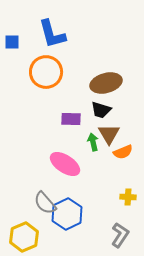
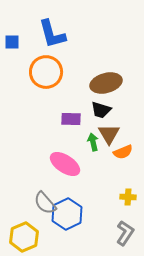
gray L-shape: moved 5 px right, 2 px up
